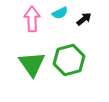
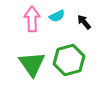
cyan semicircle: moved 3 px left, 3 px down
black arrow: moved 3 px down; rotated 91 degrees counterclockwise
